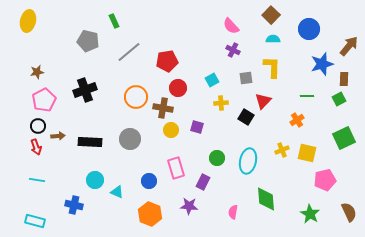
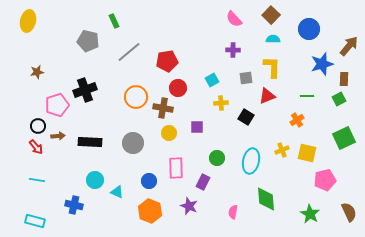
pink semicircle at (231, 26): moved 3 px right, 7 px up
purple cross at (233, 50): rotated 24 degrees counterclockwise
pink pentagon at (44, 100): moved 13 px right, 5 px down; rotated 10 degrees clockwise
red triangle at (263, 101): moved 4 px right, 5 px up; rotated 24 degrees clockwise
purple square at (197, 127): rotated 16 degrees counterclockwise
yellow circle at (171, 130): moved 2 px left, 3 px down
gray circle at (130, 139): moved 3 px right, 4 px down
red arrow at (36, 147): rotated 21 degrees counterclockwise
cyan ellipse at (248, 161): moved 3 px right
pink rectangle at (176, 168): rotated 15 degrees clockwise
purple star at (189, 206): rotated 18 degrees clockwise
orange hexagon at (150, 214): moved 3 px up
